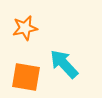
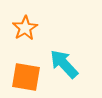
orange star: rotated 20 degrees counterclockwise
